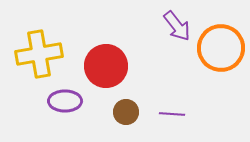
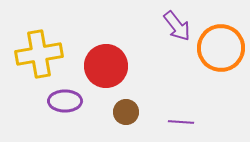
purple line: moved 9 px right, 8 px down
